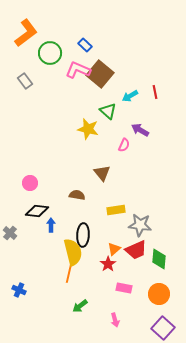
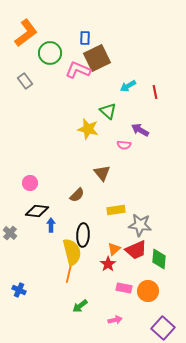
blue rectangle: moved 7 px up; rotated 48 degrees clockwise
brown square: moved 3 px left, 16 px up; rotated 24 degrees clockwise
cyan arrow: moved 2 px left, 10 px up
pink semicircle: rotated 72 degrees clockwise
brown semicircle: rotated 126 degrees clockwise
yellow semicircle: moved 1 px left
orange circle: moved 11 px left, 3 px up
pink arrow: rotated 88 degrees counterclockwise
